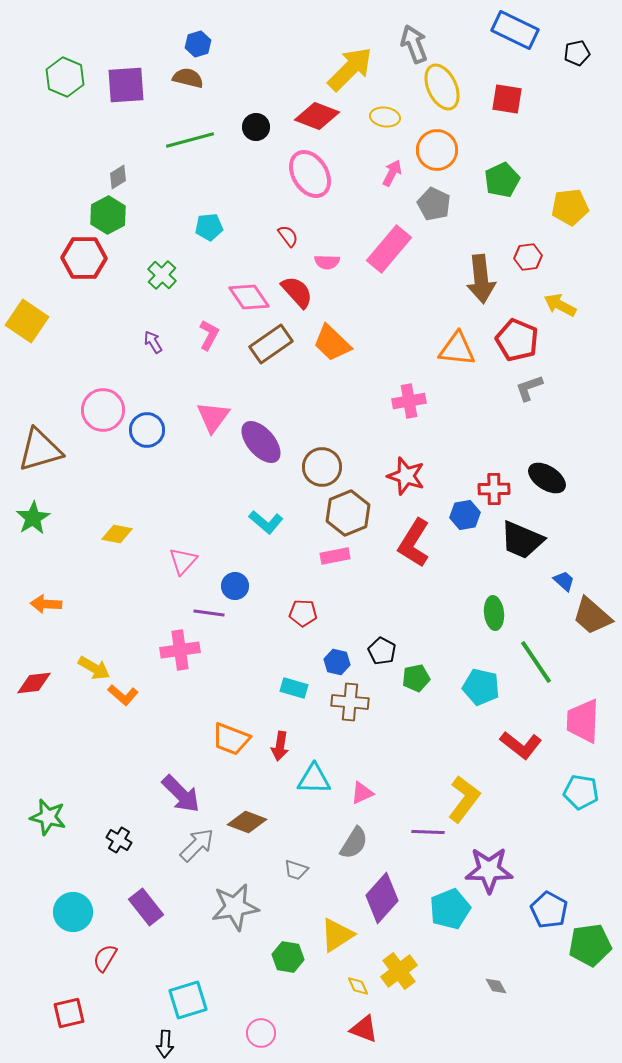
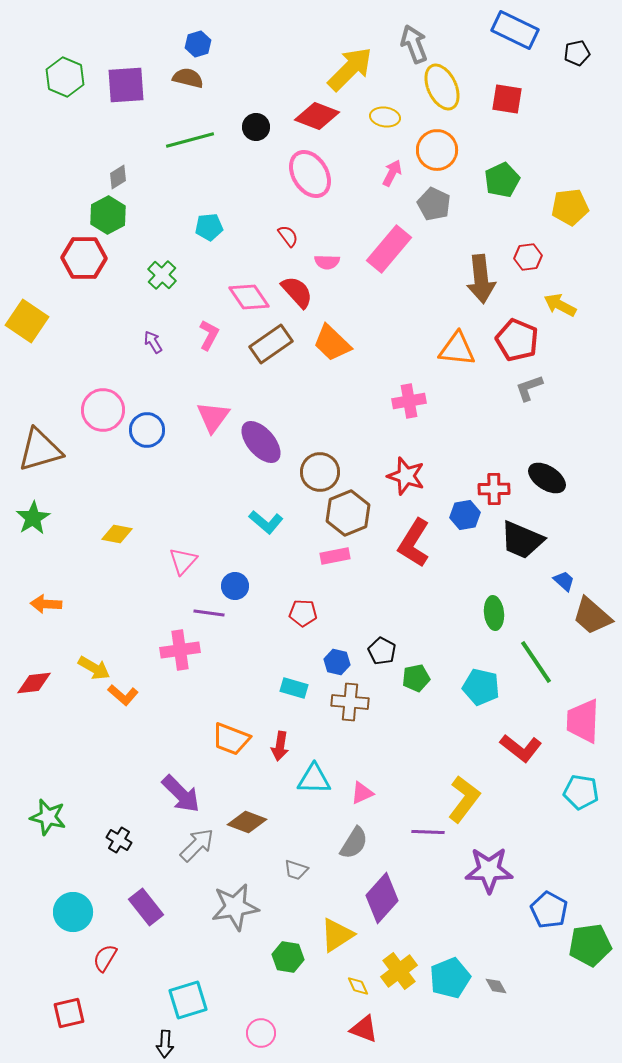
brown circle at (322, 467): moved 2 px left, 5 px down
red L-shape at (521, 745): moved 3 px down
cyan pentagon at (450, 909): moved 69 px down
